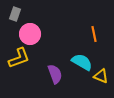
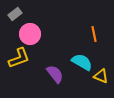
gray rectangle: rotated 32 degrees clockwise
purple semicircle: rotated 18 degrees counterclockwise
